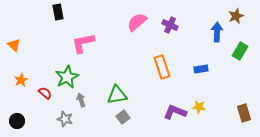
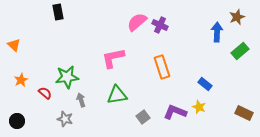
brown star: moved 1 px right, 1 px down
purple cross: moved 10 px left
pink L-shape: moved 30 px right, 15 px down
green rectangle: rotated 18 degrees clockwise
blue rectangle: moved 4 px right, 15 px down; rotated 48 degrees clockwise
green star: rotated 20 degrees clockwise
yellow star: rotated 16 degrees clockwise
brown rectangle: rotated 48 degrees counterclockwise
gray square: moved 20 px right
